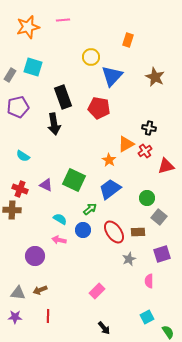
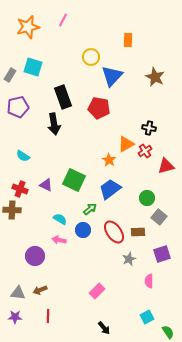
pink line at (63, 20): rotated 56 degrees counterclockwise
orange rectangle at (128, 40): rotated 16 degrees counterclockwise
